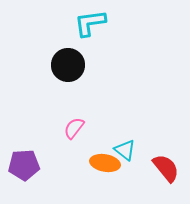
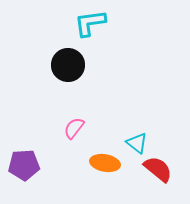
cyan triangle: moved 12 px right, 7 px up
red semicircle: moved 8 px left, 1 px down; rotated 12 degrees counterclockwise
